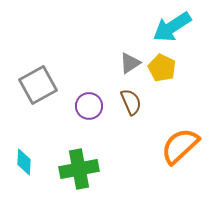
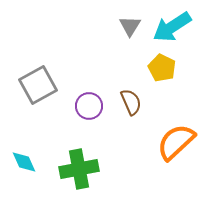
gray triangle: moved 37 px up; rotated 25 degrees counterclockwise
orange semicircle: moved 4 px left, 4 px up
cyan diamond: rotated 28 degrees counterclockwise
